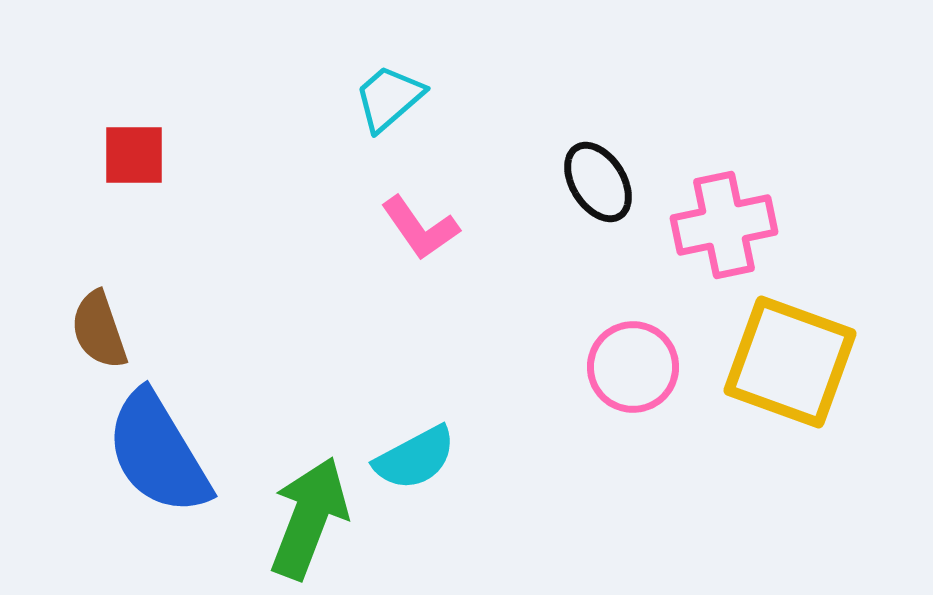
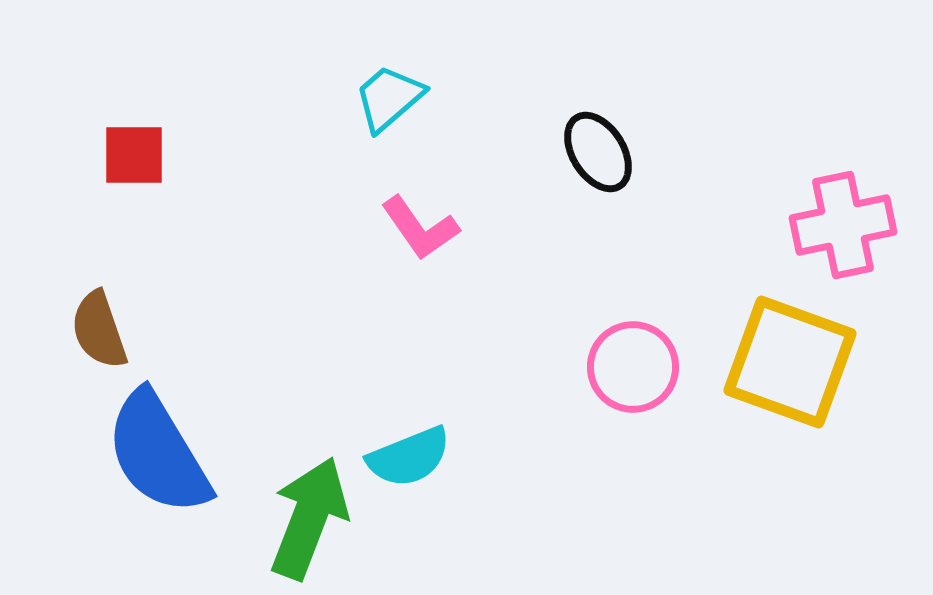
black ellipse: moved 30 px up
pink cross: moved 119 px right
cyan semicircle: moved 6 px left, 1 px up; rotated 6 degrees clockwise
